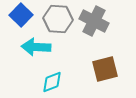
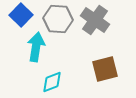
gray cross: moved 1 px right, 1 px up; rotated 8 degrees clockwise
cyan arrow: rotated 96 degrees clockwise
